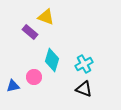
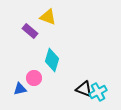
yellow triangle: moved 2 px right
purple rectangle: moved 1 px up
cyan cross: moved 14 px right, 28 px down
pink circle: moved 1 px down
blue triangle: moved 7 px right, 3 px down
